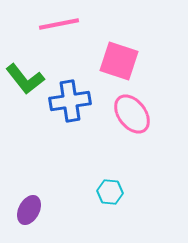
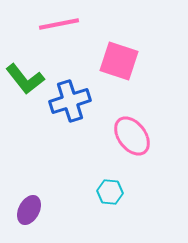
blue cross: rotated 9 degrees counterclockwise
pink ellipse: moved 22 px down
